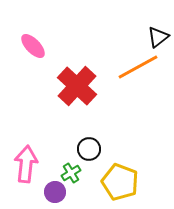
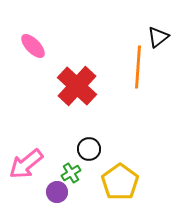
orange line: rotated 57 degrees counterclockwise
pink arrow: rotated 135 degrees counterclockwise
yellow pentagon: rotated 15 degrees clockwise
purple circle: moved 2 px right
